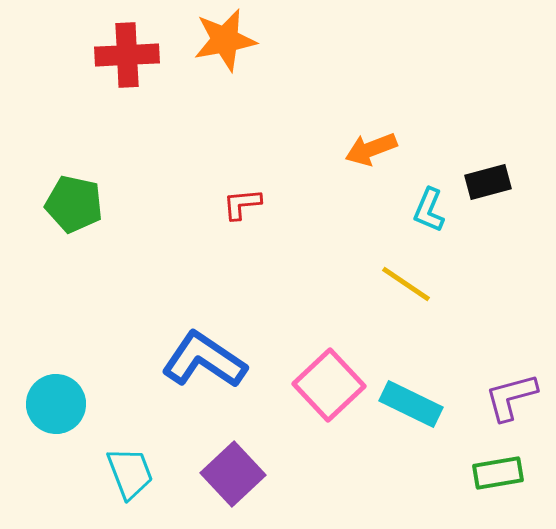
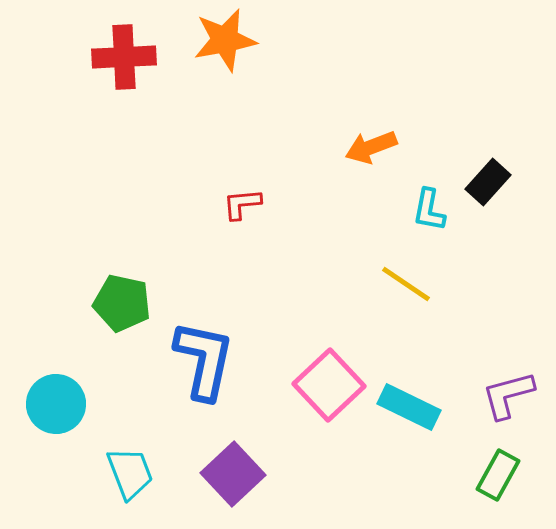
red cross: moved 3 px left, 2 px down
orange arrow: moved 2 px up
black rectangle: rotated 33 degrees counterclockwise
green pentagon: moved 48 px right, 99 px down
cyan L-shape: rotated 12 degrees counterclockwise
blue L-shape: rotated 68 degrees clockwise
purple L-shape: moved 3 px left, 2 px up
cyan rectangle: moved 2 px left, 3 px down
green rectangle: moved 2 px down; rotated 51 degrees counterclockwise
